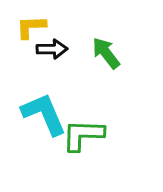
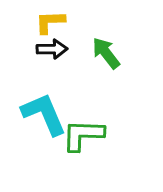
yellow L-shape: moved 19 px right, 5 px up
